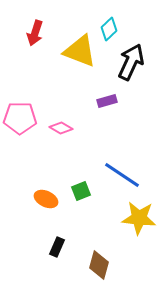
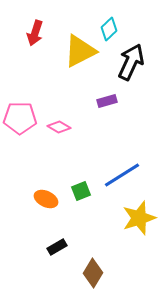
yellow triangle: rotated 48 degrees counterclockwise
pink diamond: moved 2 px left, 1 px up
blue line: rotated 66 degrees counterclockwise
yellow star: rotated 24 degrees counterclockwise
black rectangle: rotated 36 degrees clockwise
brown diamond: moved 6 px left, 8 px down; rotated 16 degrees clockwise
